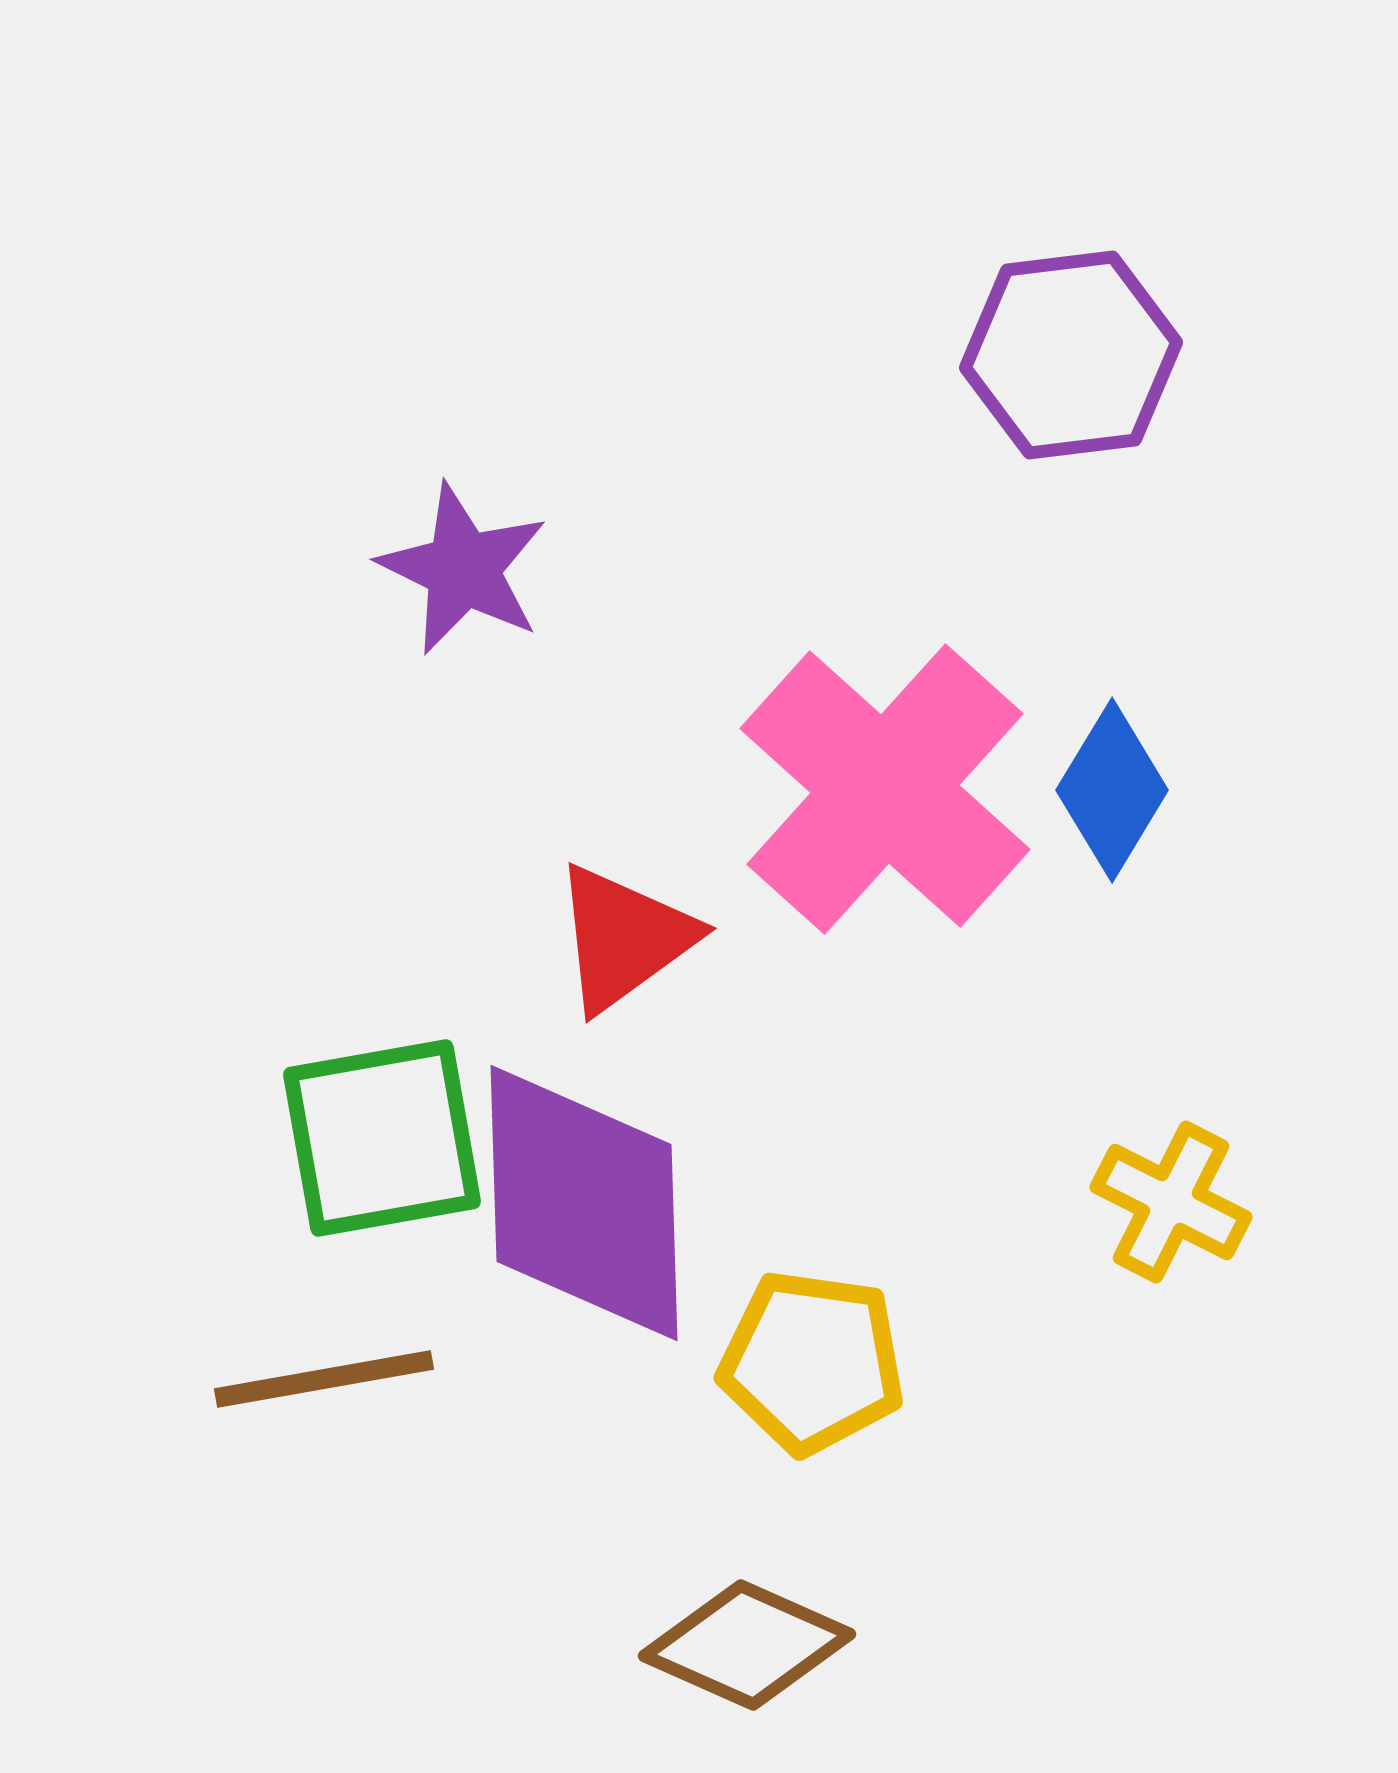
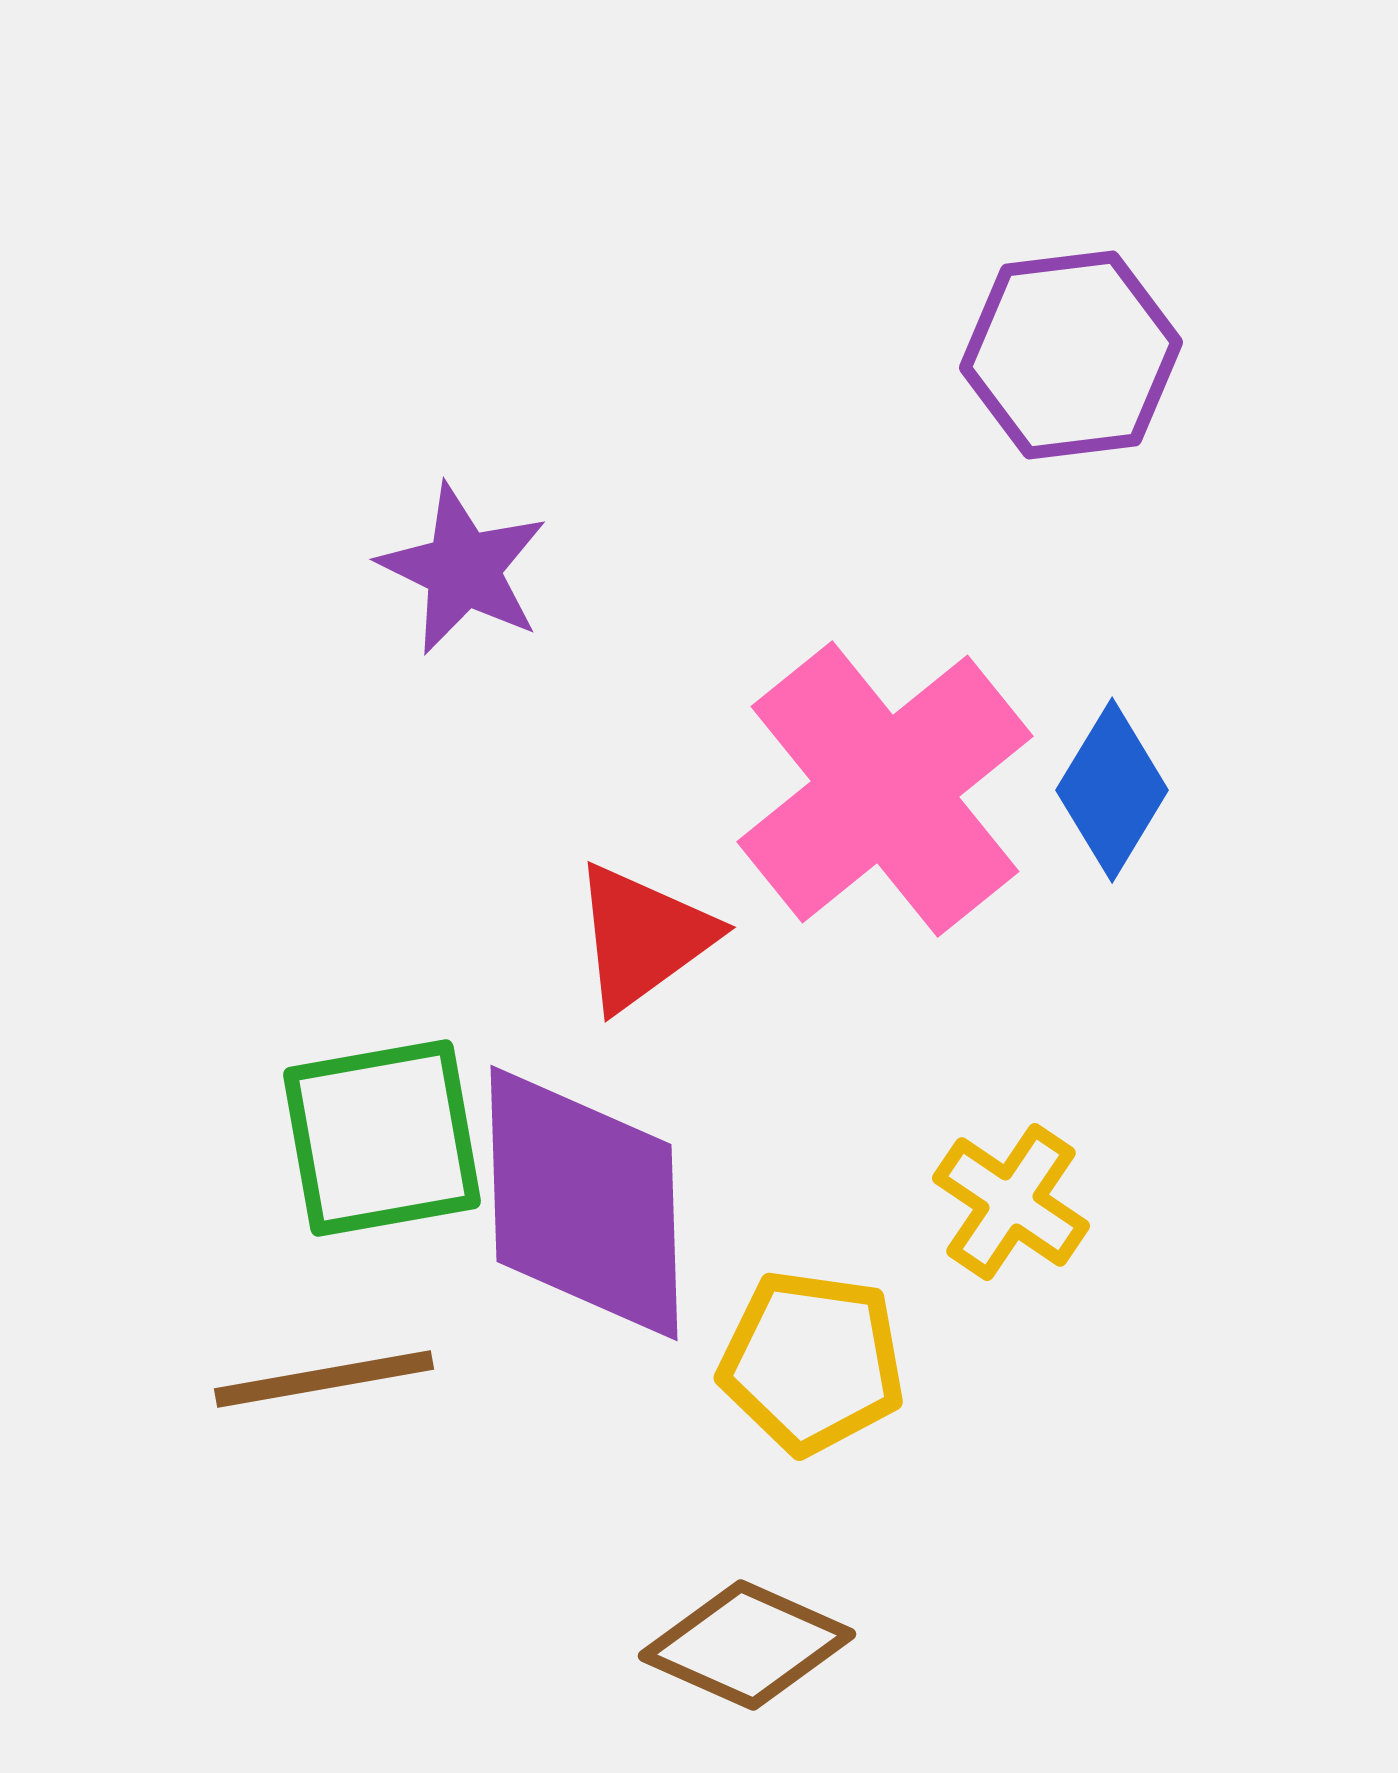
pink cross: rotated 9 degrees clockwise
red triangle: moved 19 px right, 1 px up
yellow cross: moved 160 px left; rotated 7 degrees clockwise
